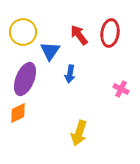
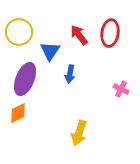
yellow circle: moved 4 px left
